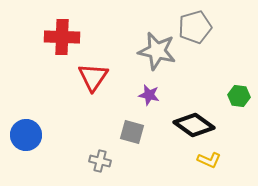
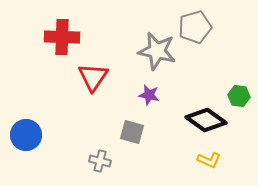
black diamond: moved 12 px right, 5 px up
